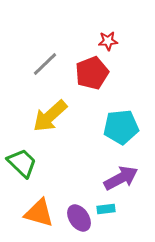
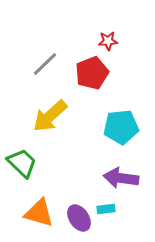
purple arrow: rotated 144 degrees counterclockwise
